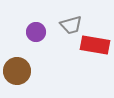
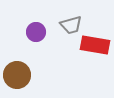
brown circle: moved 4 px down
